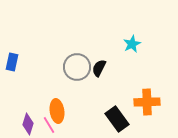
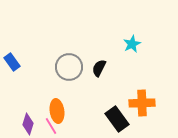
blue rectangle: rotated 48 degrees counterclockwise
gray circle: moved 8 px left
orange cross: moved 5 px left, 1 px down
pink line: moved 2 px right, 1 px down
